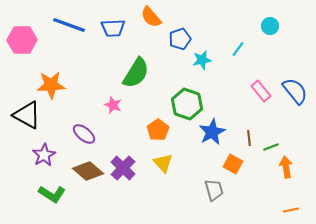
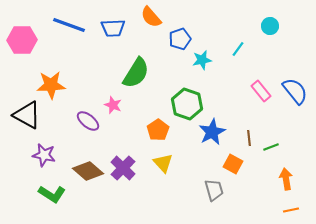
purple ellipse: moved 4 px right, 13 px up
purple star: rotated 30 degrees counterclockwise
orange arrow: moved 12 px down
